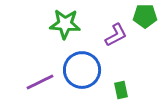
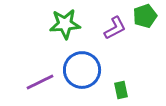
green pentagon: rotated 20 degrees counterclockwise
green star: rotated 8 degrees counterclockwise
purple L-shape: moved 1 px left, 7 px up
